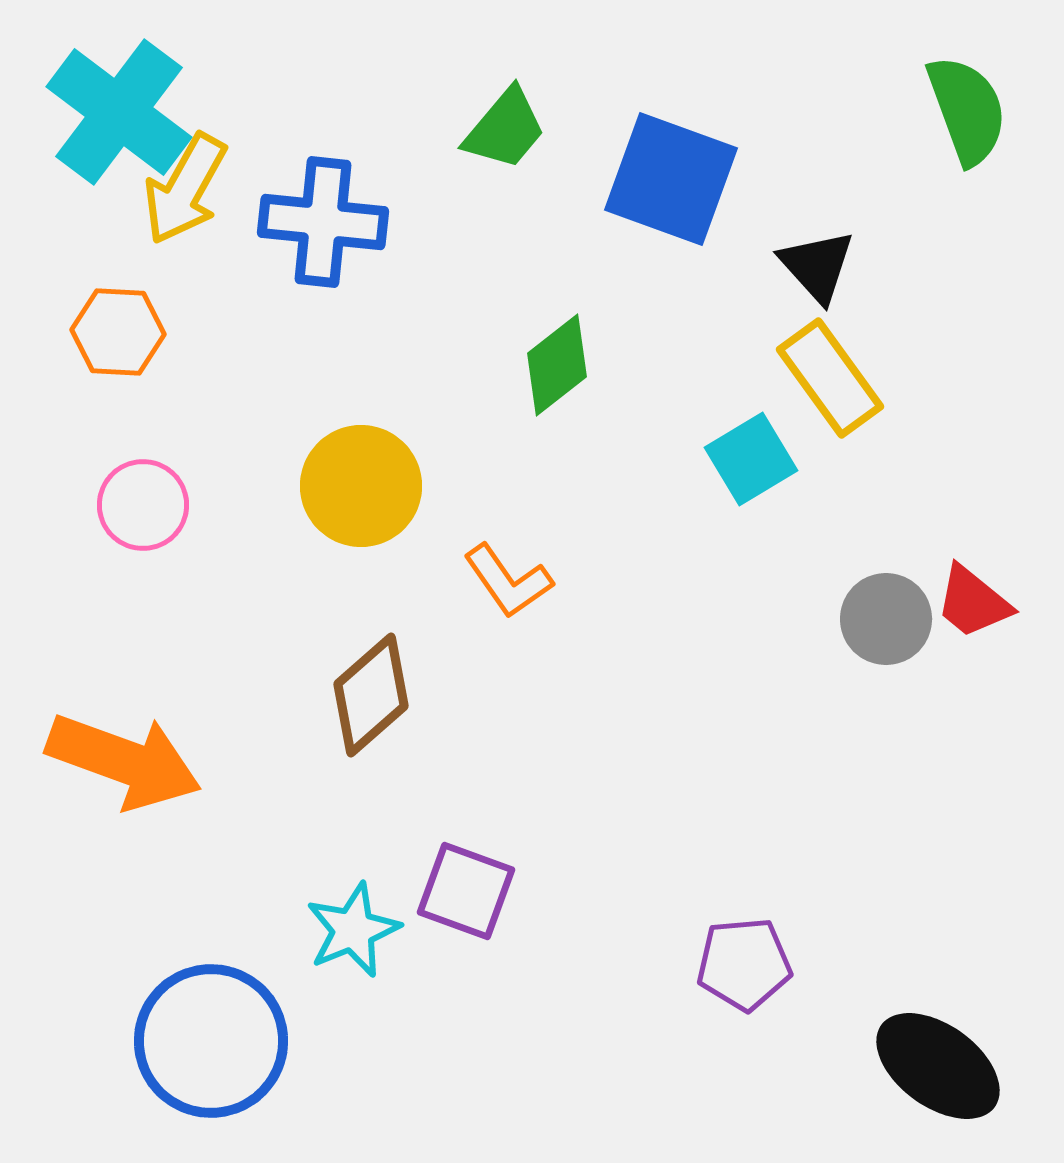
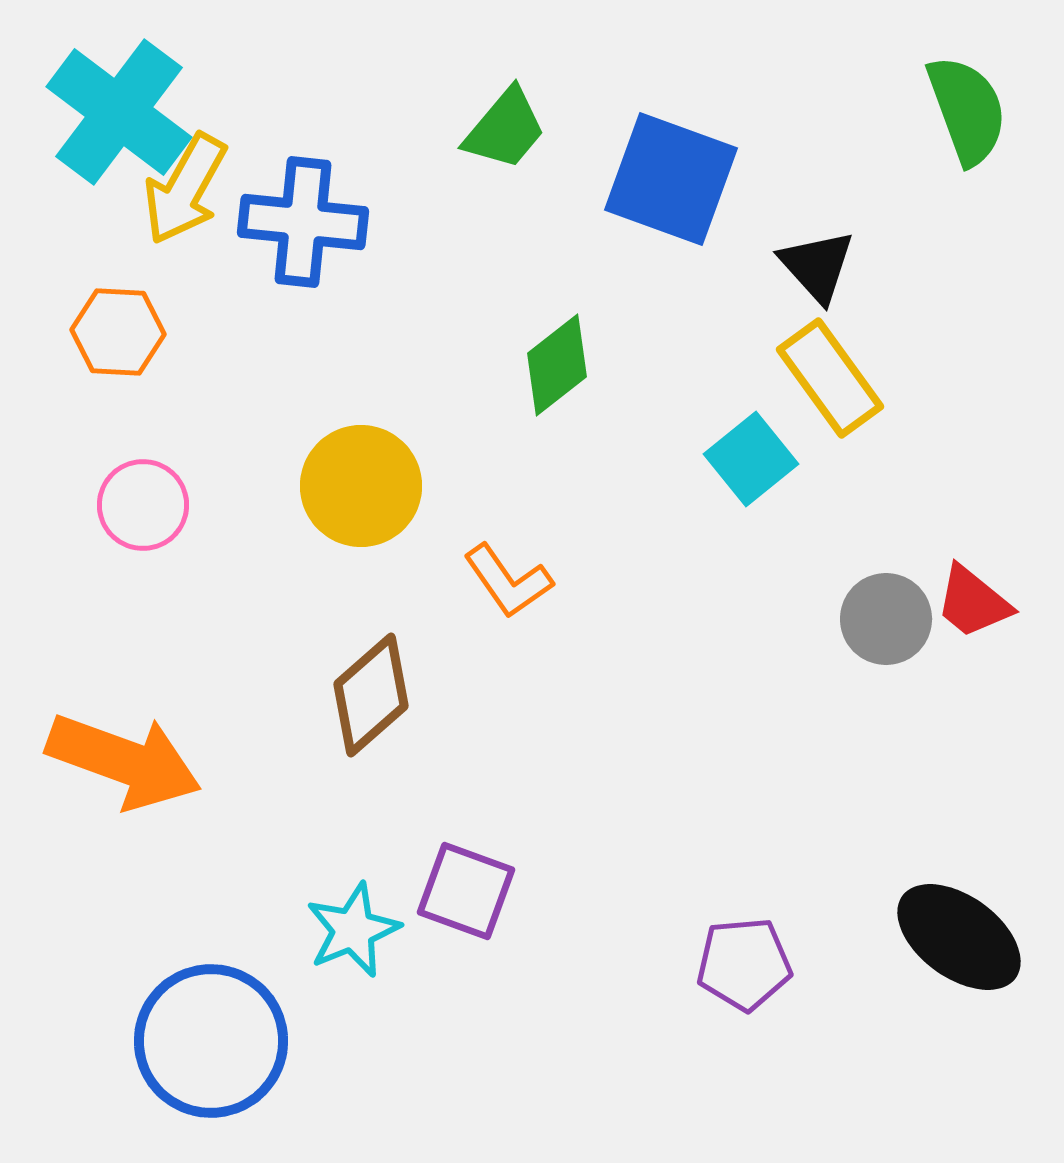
blue cross: moved 20 px left
cyan square: rotated 8 degrees counterclockwise
black ellipse: moved 21 px right, 129 px up
